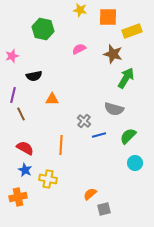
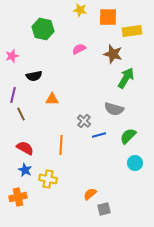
yellow rectangle: rotated 12 degrees clockwise
